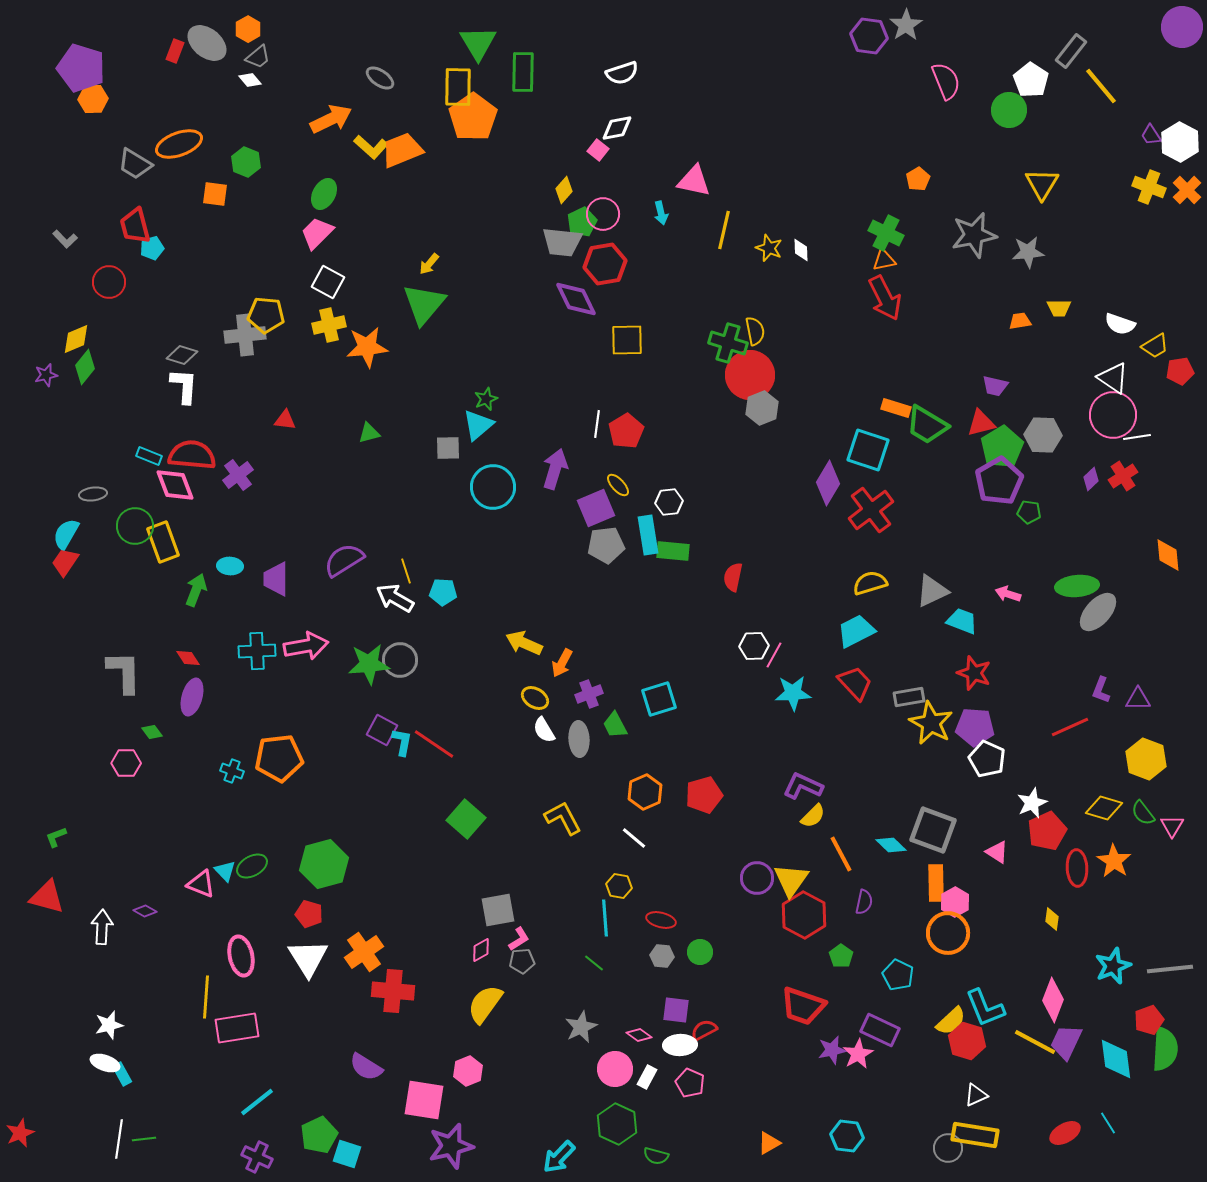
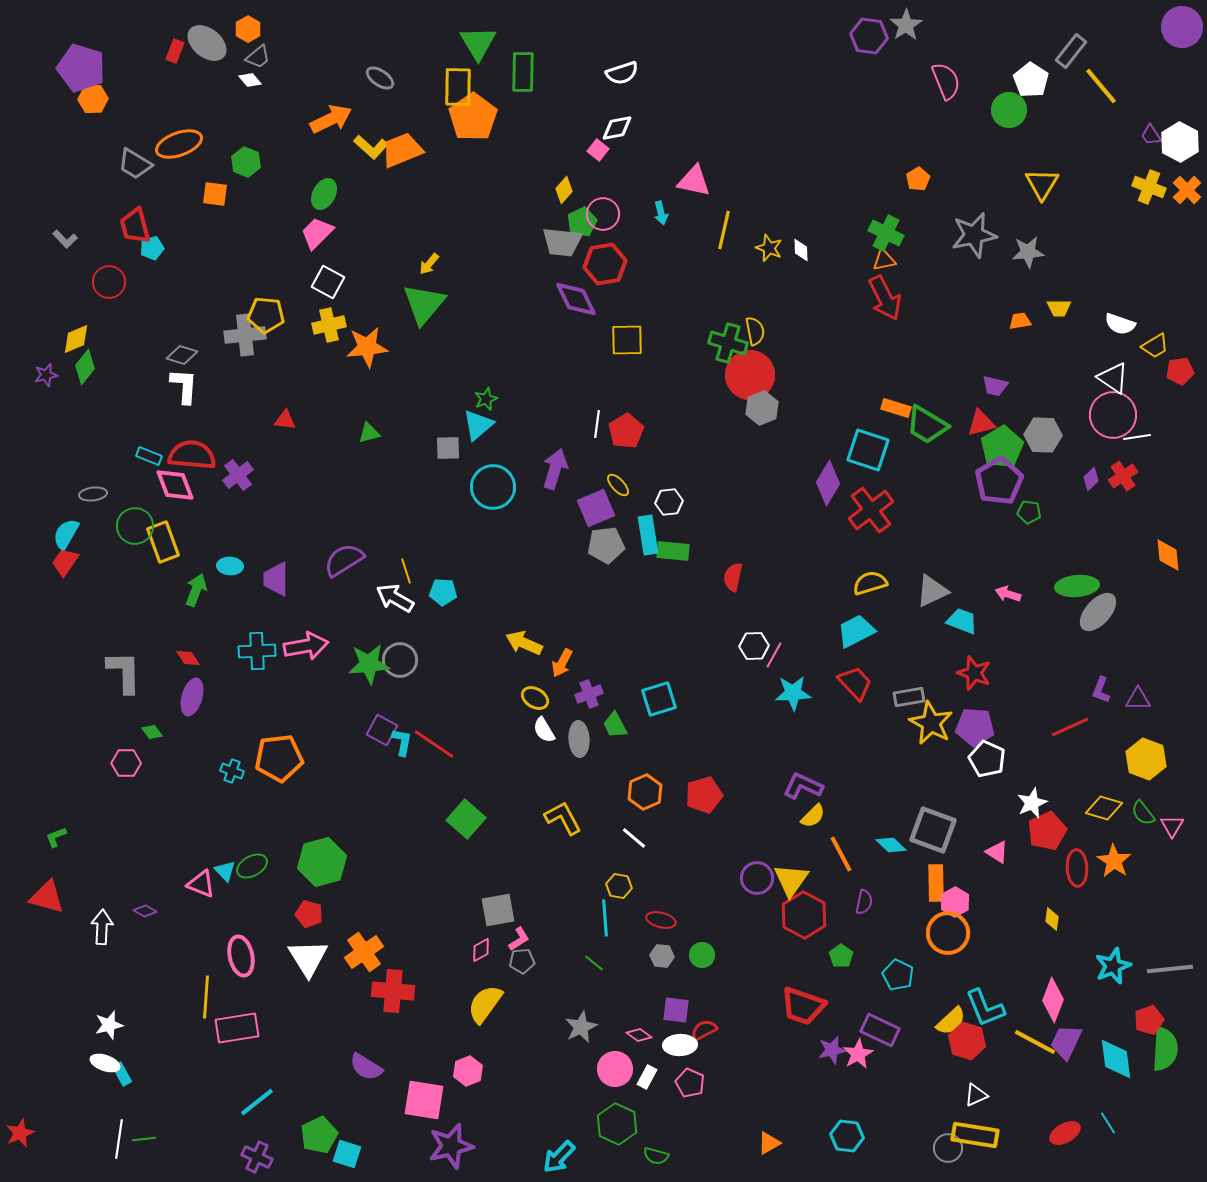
green hexagon at (324, 864): moved 2 px left, 2 px up
green circle at (700, 952): moved 2 px right, 3 px down
